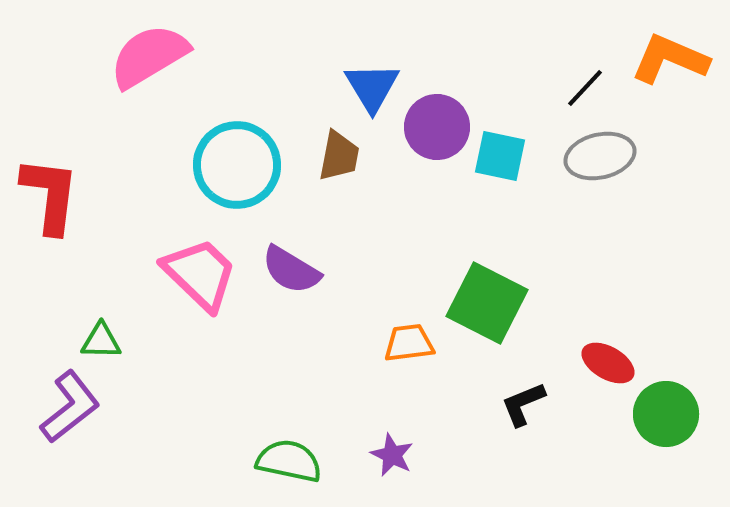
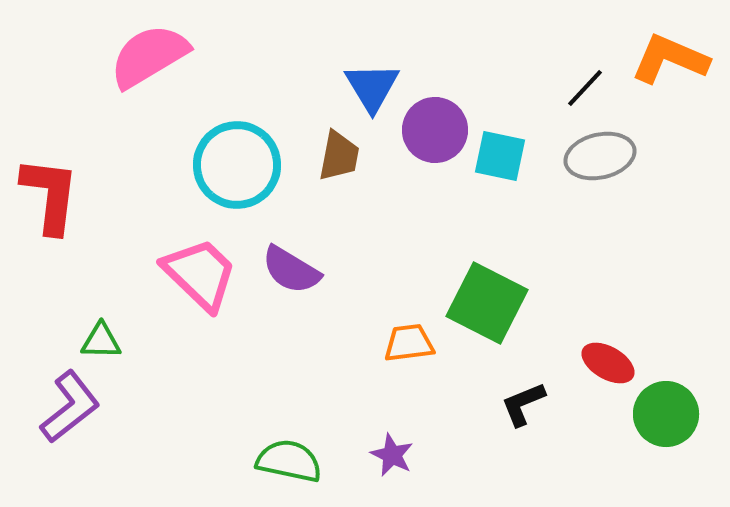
purple circle: moved 2 px left, 3 px down
